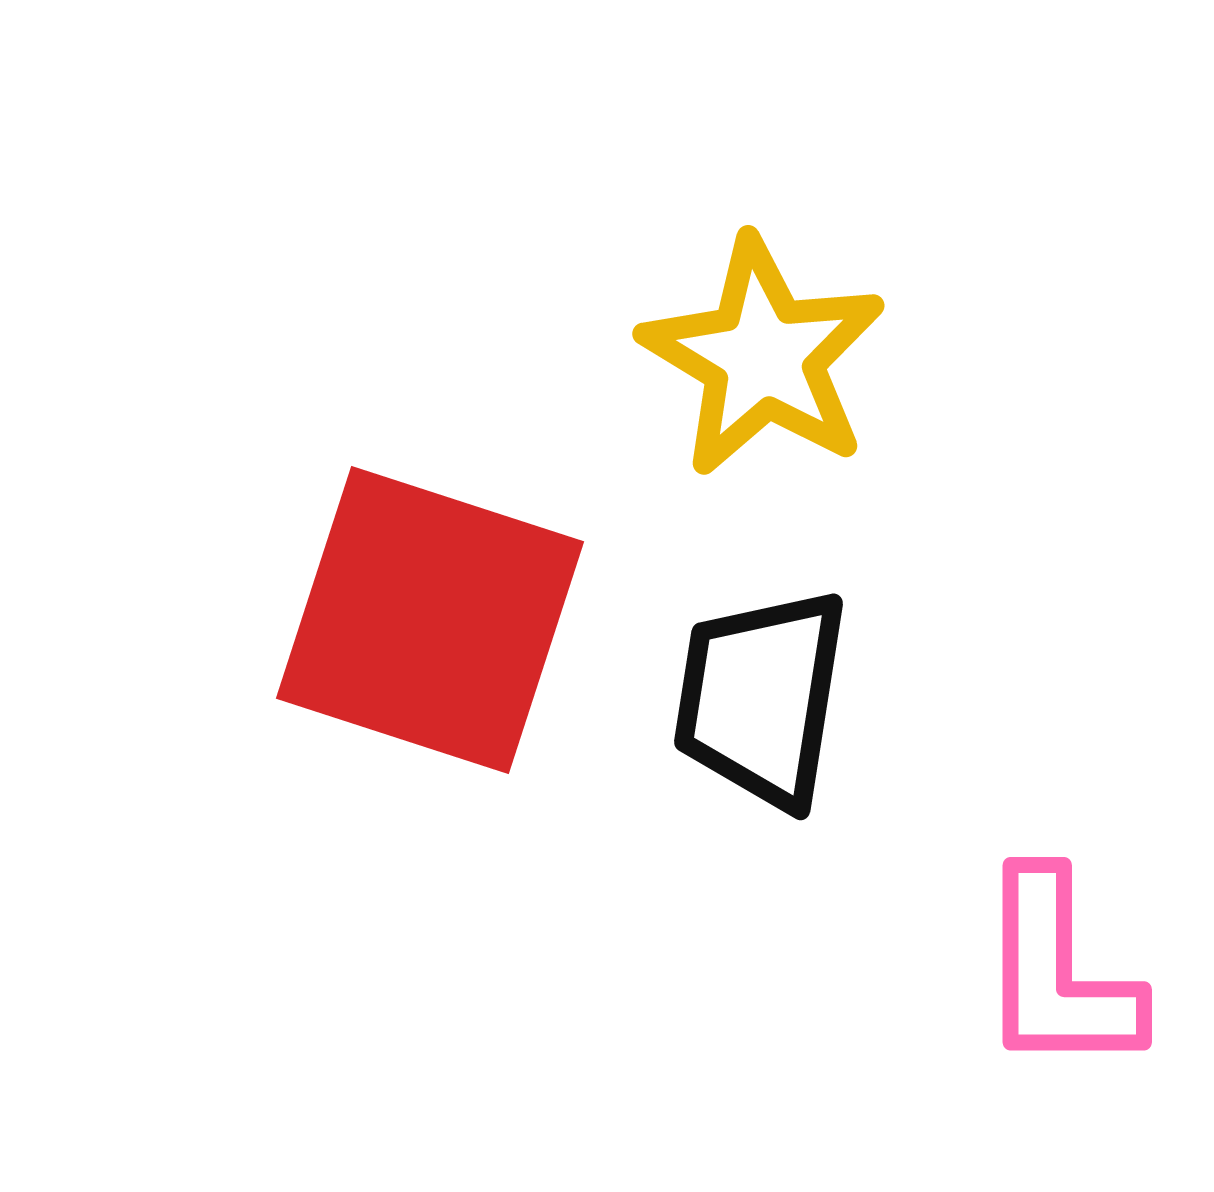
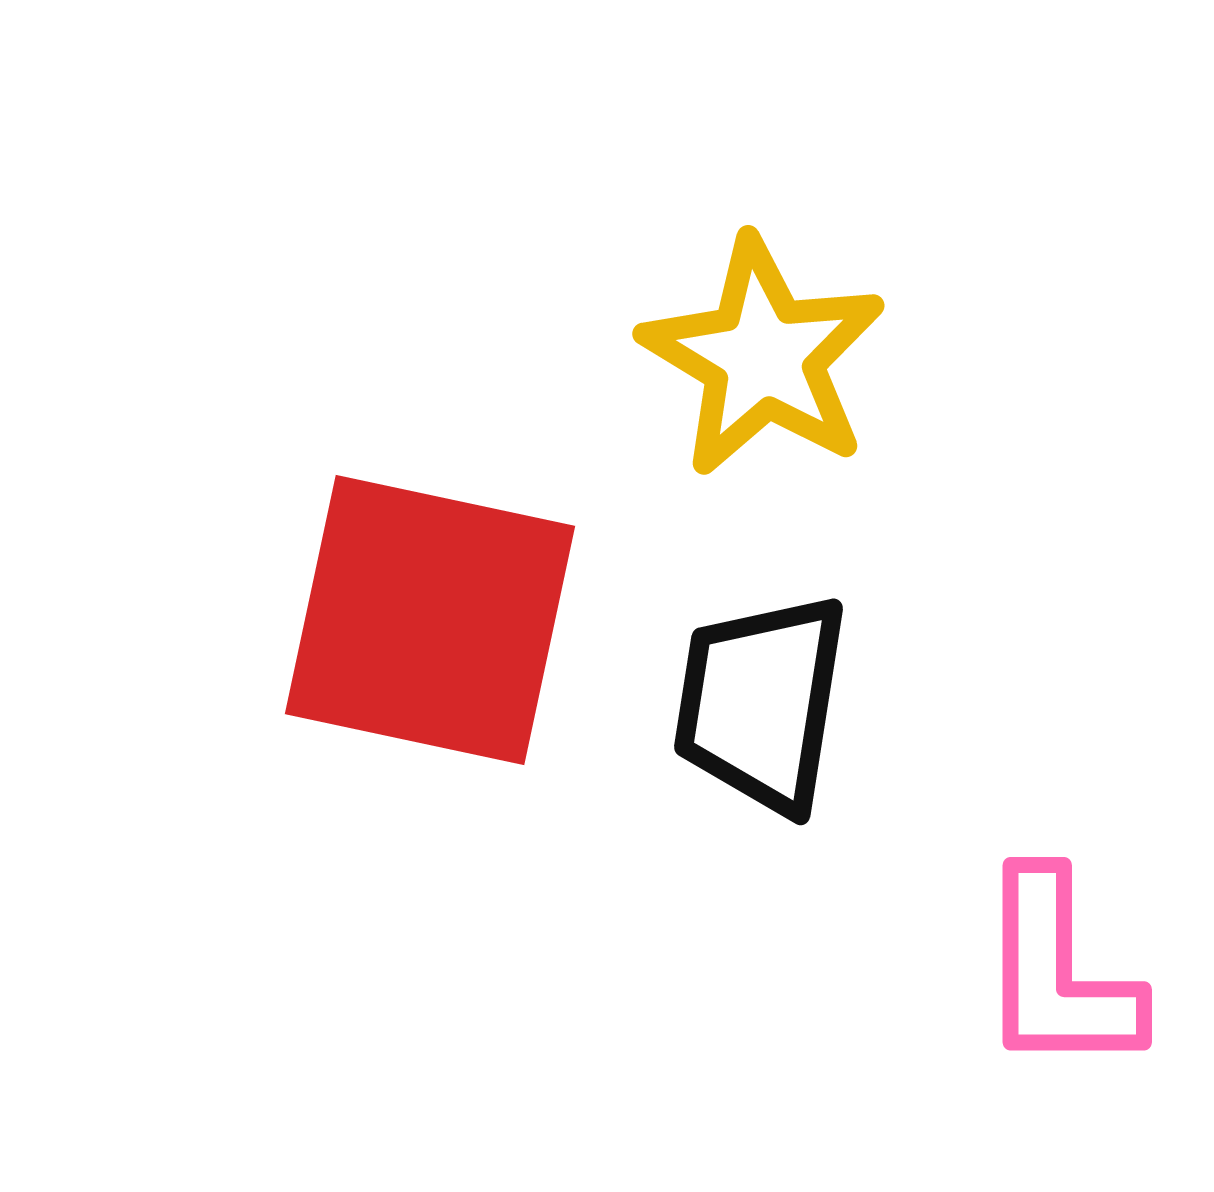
red square: rotated 6 degrees counterclockwise
black trapezoid: moved 5 px down
